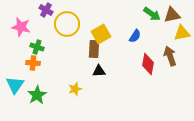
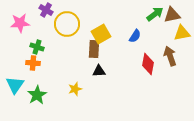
green arrow: moved 3 px right; rotated 72 degrees counterclockwise
pink star: moved 1 px left, 4 px up; rotated 18 degrees counterclockwise
